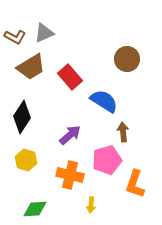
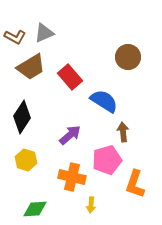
brown circle: moved 1 px right, 2 px up
orange cross: moved 2 px right, 2 px down
